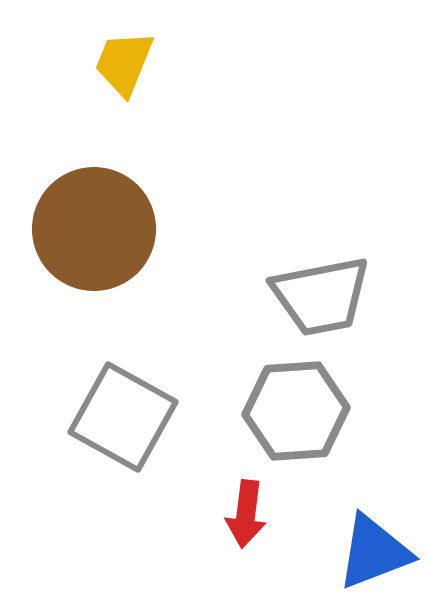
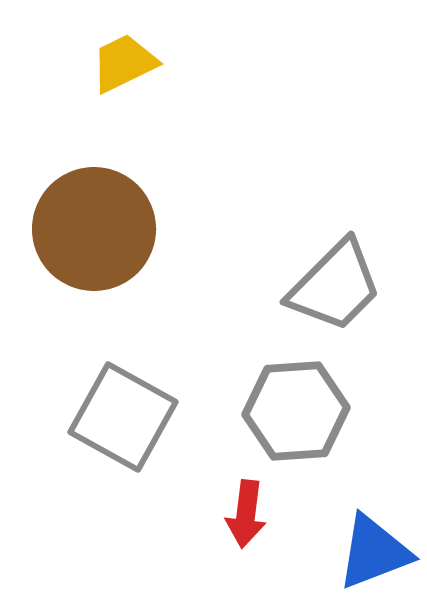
yellow trapezoid: rotated 42 degrees clockwise
gray trapezoid: moved 14 px right, 10 px up; rotated 34 degrees counterclockwise
